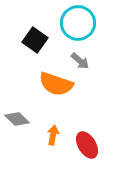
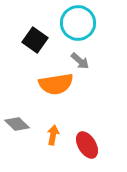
orange semicircle: rotated 28 degrees counterclockwise
gray diamond: moved 5 px down
